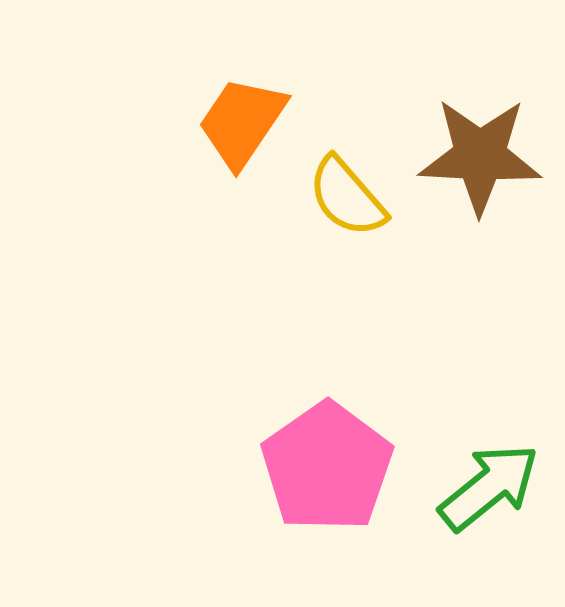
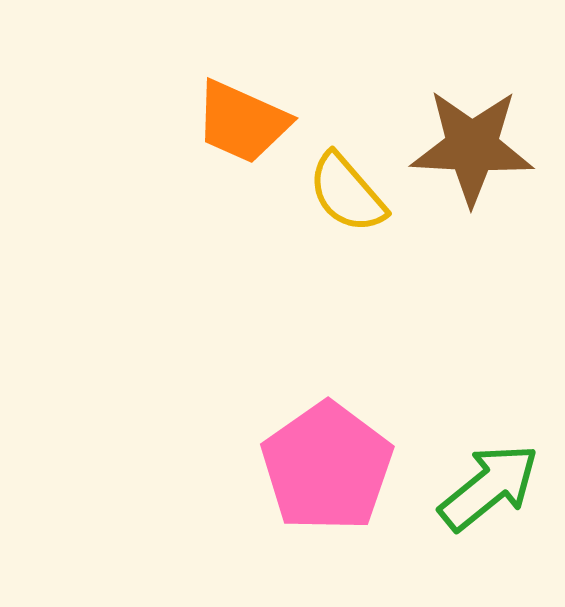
orange trapezoid: rotated 100 degrees counterclockwise
brown star: moved 8 px left, 9 px up
yellow semicircle: moved 4 px up
